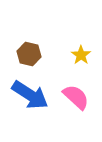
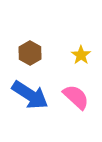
brown hexagon: moved 1 px right, 1 px up; rotated 15 degrees clockwise
